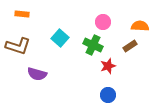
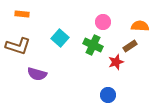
red star: moved 8 px right, 4 px up
